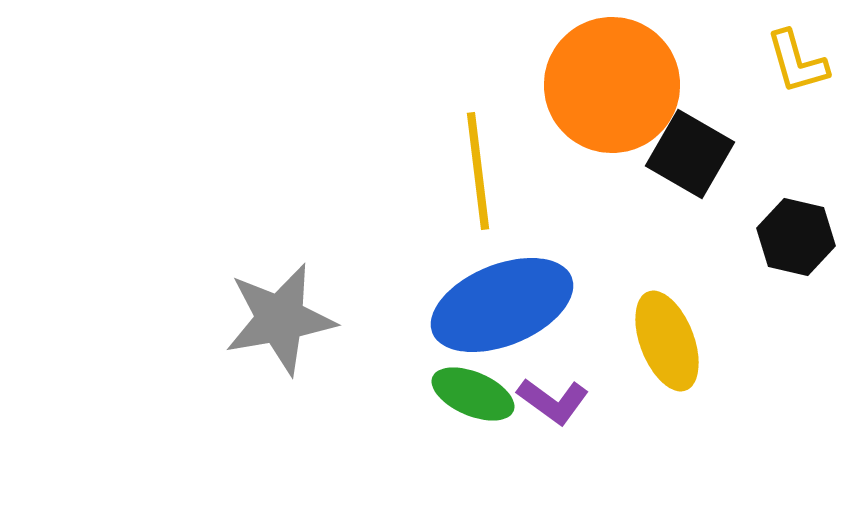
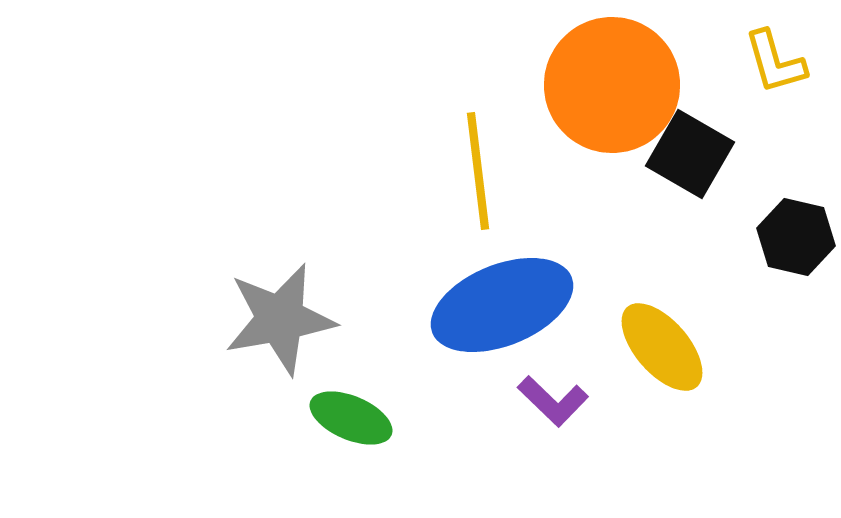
yellow L-shape: moved 22 px left
yellow ellipse: moved 5 px left, 6 px down; rotated 20 degrees counterclockwise
green ellipse: moved 122 px left, 24 px down
purple L-shape: rotated 8 degrees clockwise
